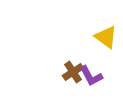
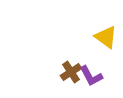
brown cross: moved 2 px left
